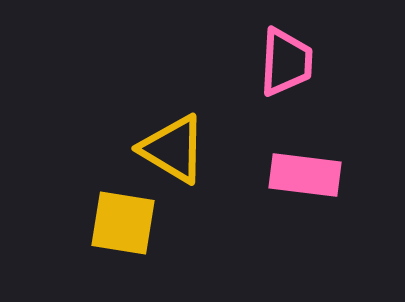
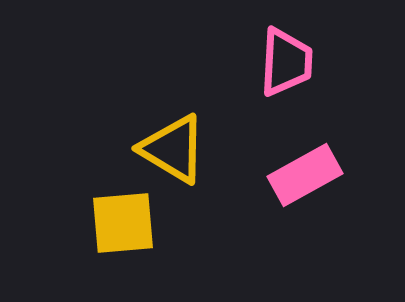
pink rectangle: rotated 36 degrees counterclockwise
yellow square: rotated 14 degrees counterclockwise
